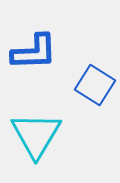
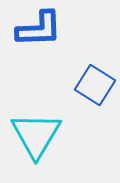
blue L-shape: moved 5 px right, 23 px up
